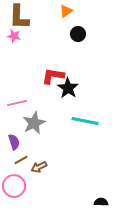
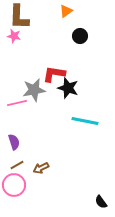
black circle: moved 2 px right, 2 px down
red L-shape: moved 1 px right, 2 px up
black star: rotated 15 degrees counterclockwise
gray star: moved 33 px up; rotated 15 degrees clockwise
brown line: moved 4 px left, 5 px down
brown arrow: moved 2 px right, 1 px down
pink circle: moved 1 px up
black semicircle: rotated 128 degrees counterclockwise
